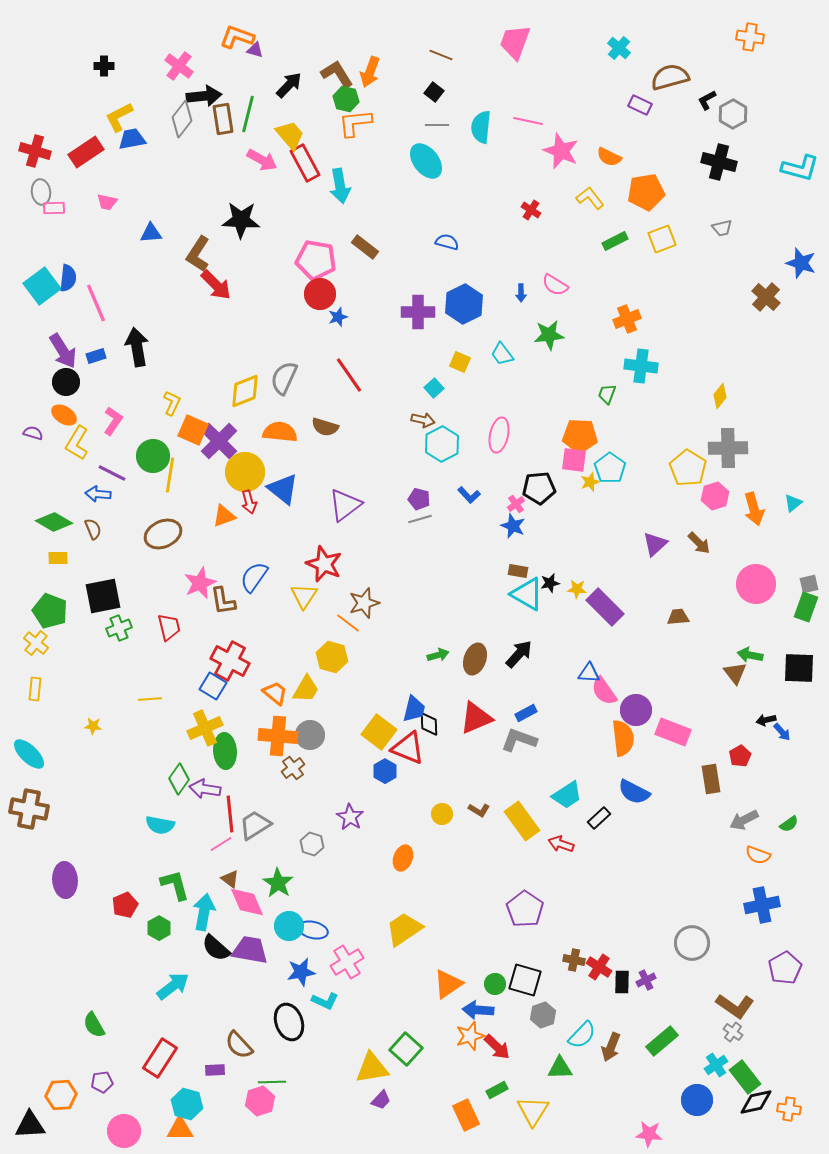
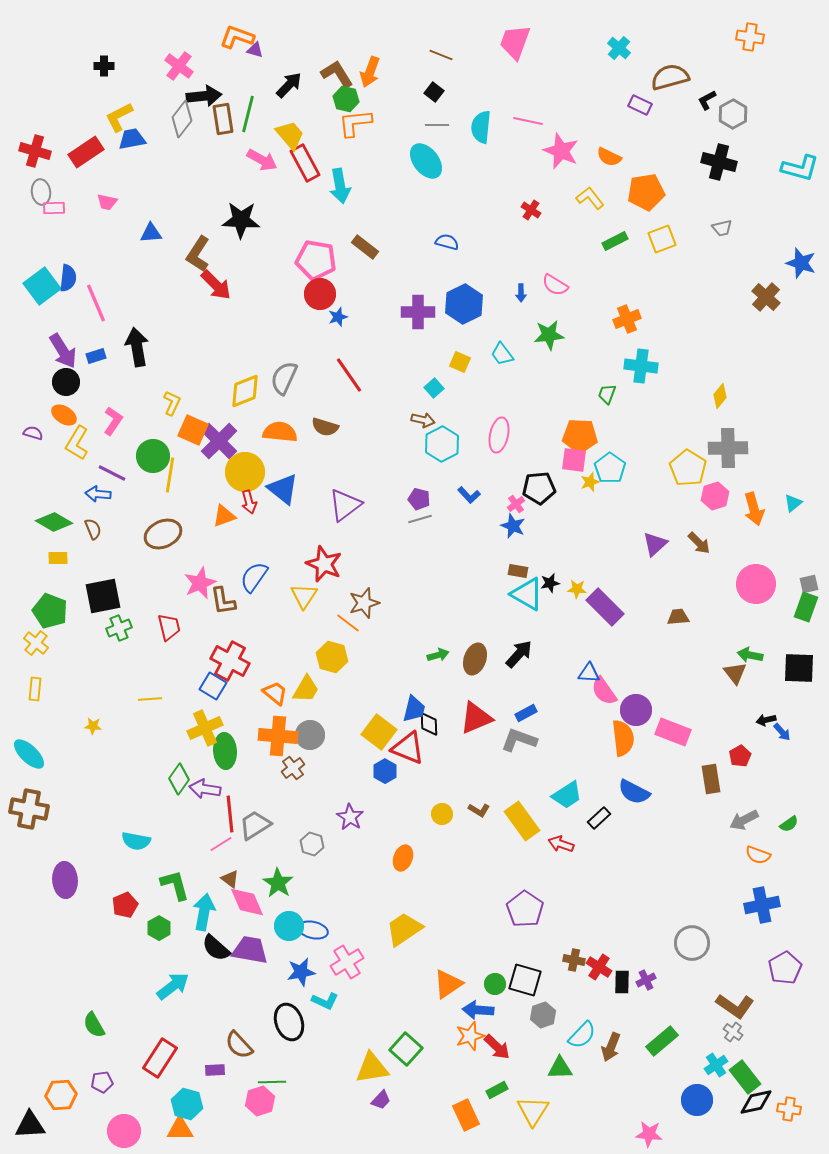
cyan semicircle at (160, 825): moved 24 px left, 16 px down
